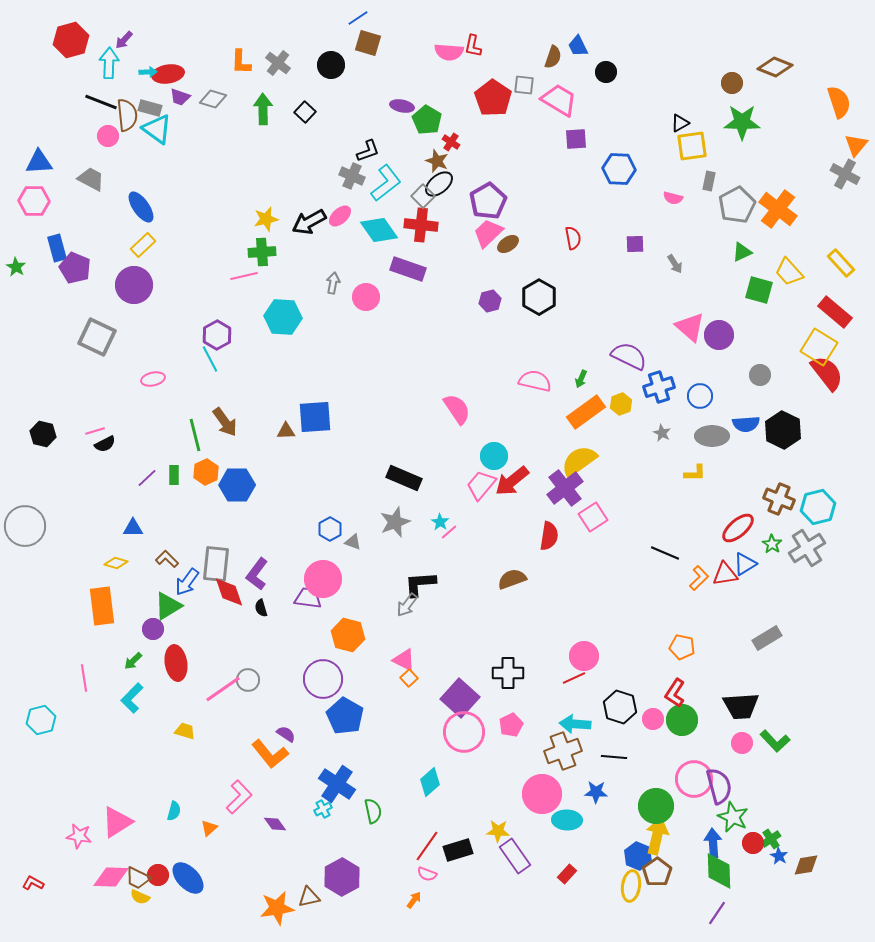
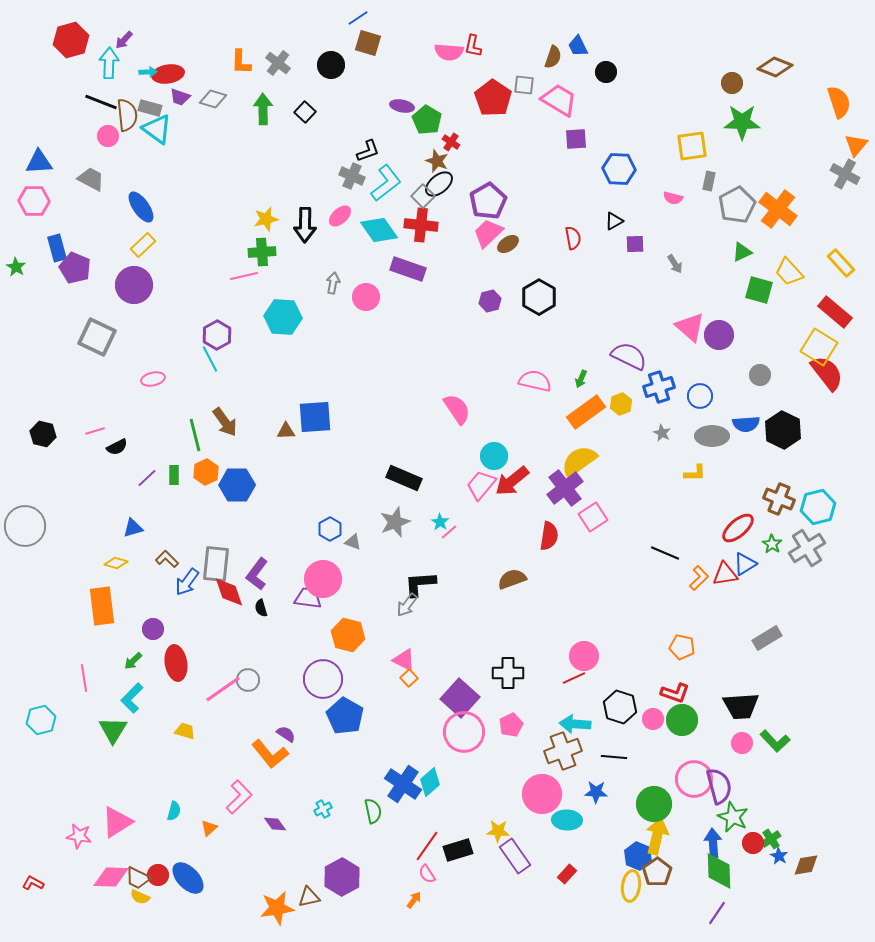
black triangle at (680, 123): moved 66 px left, 98 px down
black arrow at (309, 222): moved 4 px left, 3 px down; rotated 60 degrees counterclockwise
black semicircle at (105, 444): moved 12 px right, 3 px down
blue triangle at (133, 528): rotated 15 degrees counterclockwise
green triangle at (168, 606): moved 55 px left, 124 px down; rotated 28 degrees counterclockwise
red L-shape at (675, 693): rotated 104 degrees counterclockwise
blue cross at (337, 784): moved 66 px right
green circle at (656, 806): moved 2 px left, 2 px up
pink semicircle at (427, 874): rotated 36 degrees clockwise
